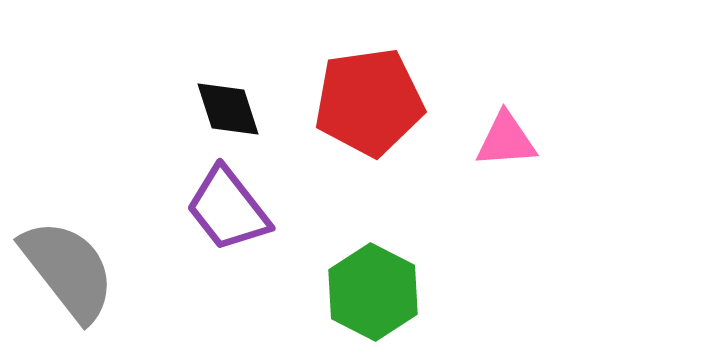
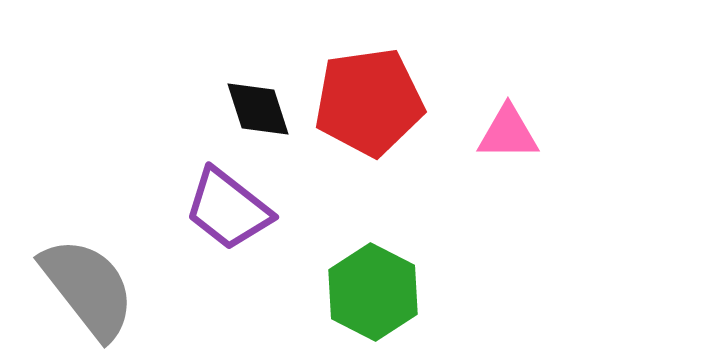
black diamond: moved 30 px right
pink triangle: moved 2 px right, 7 px up; rotated 4 degrees clockwise
purple trapezoid: rotated 14 degrees counterclockwise
gray semicircle: moved 20 px right, 18 px down
